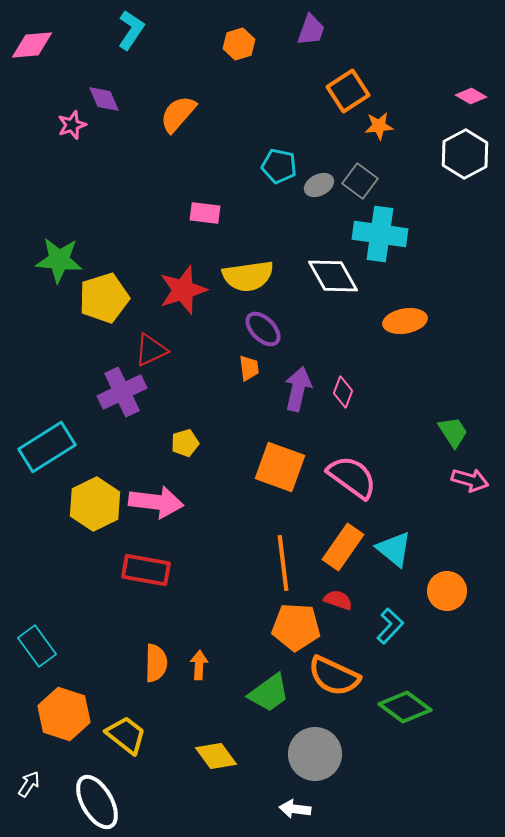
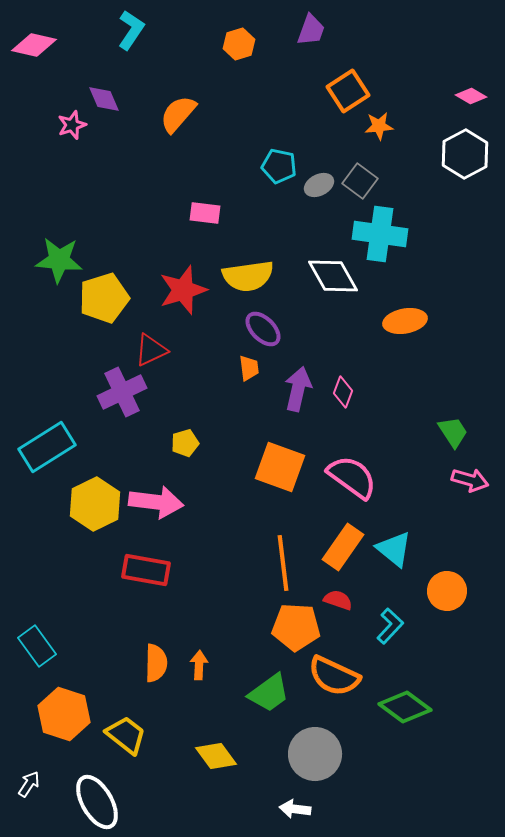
pink diamond at (32, 45): moved 2 px right; rotated 18 degrees clockwise
